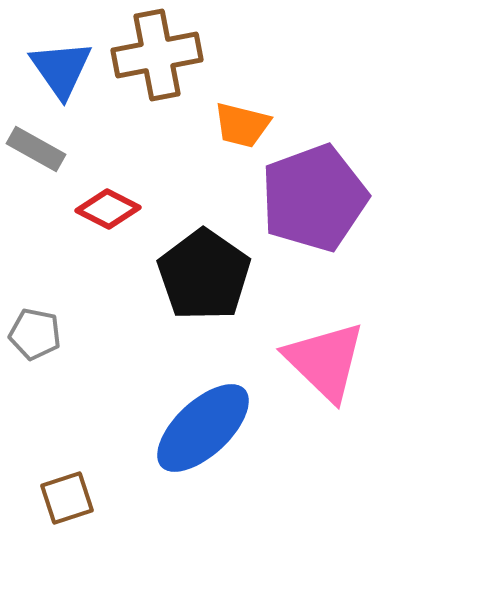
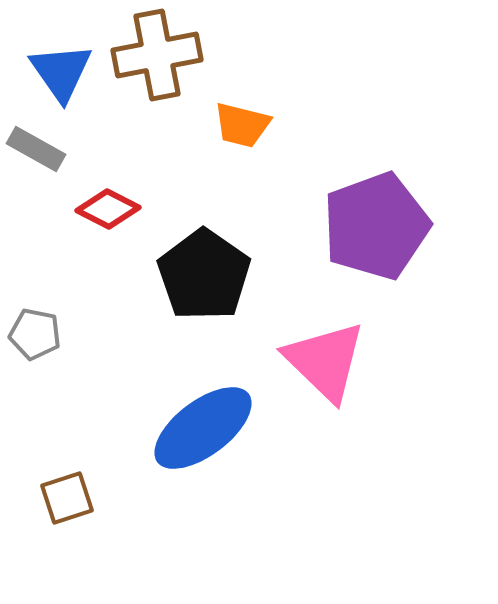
blue triangle: moved 3 px down
purple pentagon: moved 62 px right, 28 px down
blue ellipse: rotated 6 degrees clockwise
